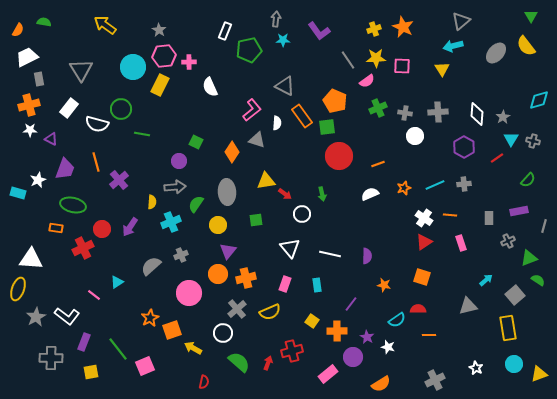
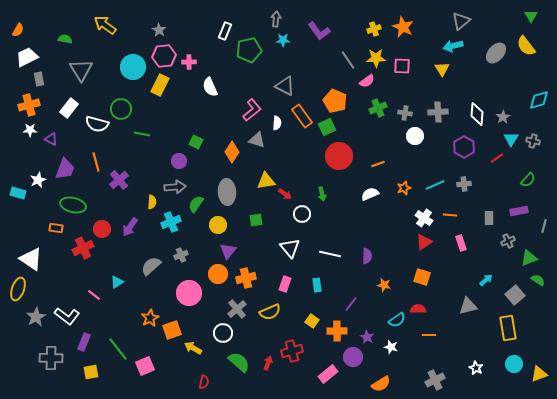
green semicircle at (44, 22): moved 21 px right, 17 px down
green square at (327, 127): rotated 18 degrees counterclockwise
white triangle at (31, 259): rotated 30 degrees clockwise
white star at (388, 347): moved 3 px right
